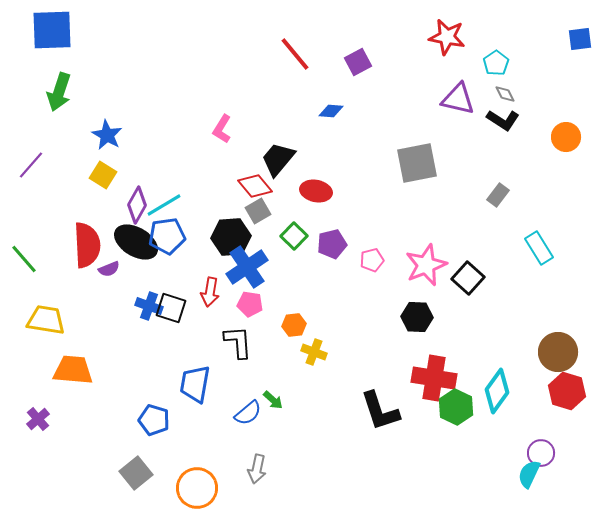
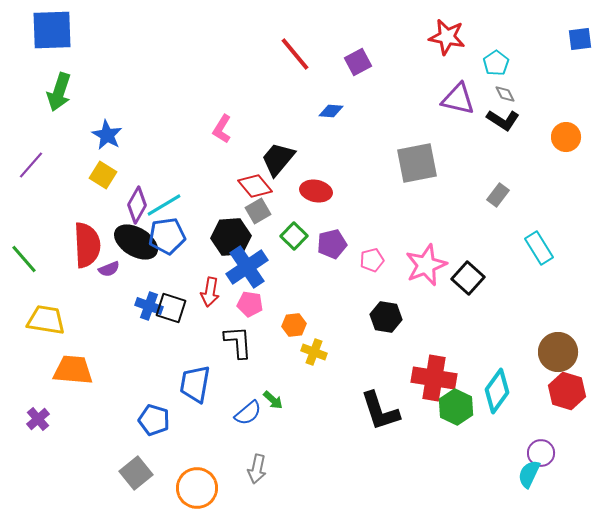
black hexagon at (417, 317): moved 31 px left; rotated 8 degrees clockwise
